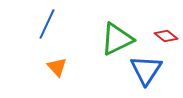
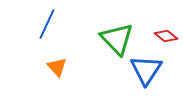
green triangle: rotated 48 degrees counterclockwise
